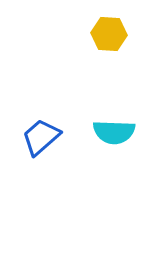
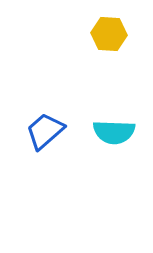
blue trapezoid: moved 4 px right, 6 px up
